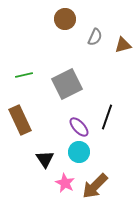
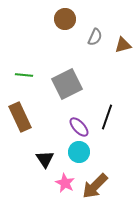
green line: rotated 18 degrees clockwise
brown rectangle: moved 3 px up
